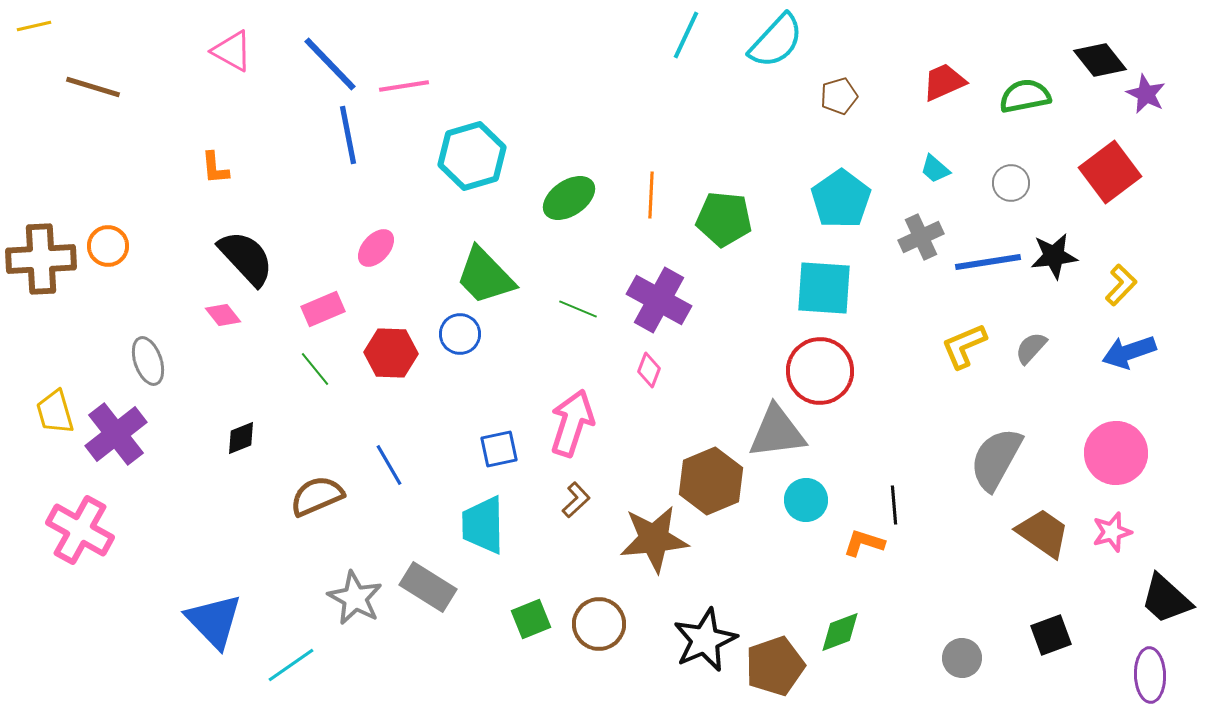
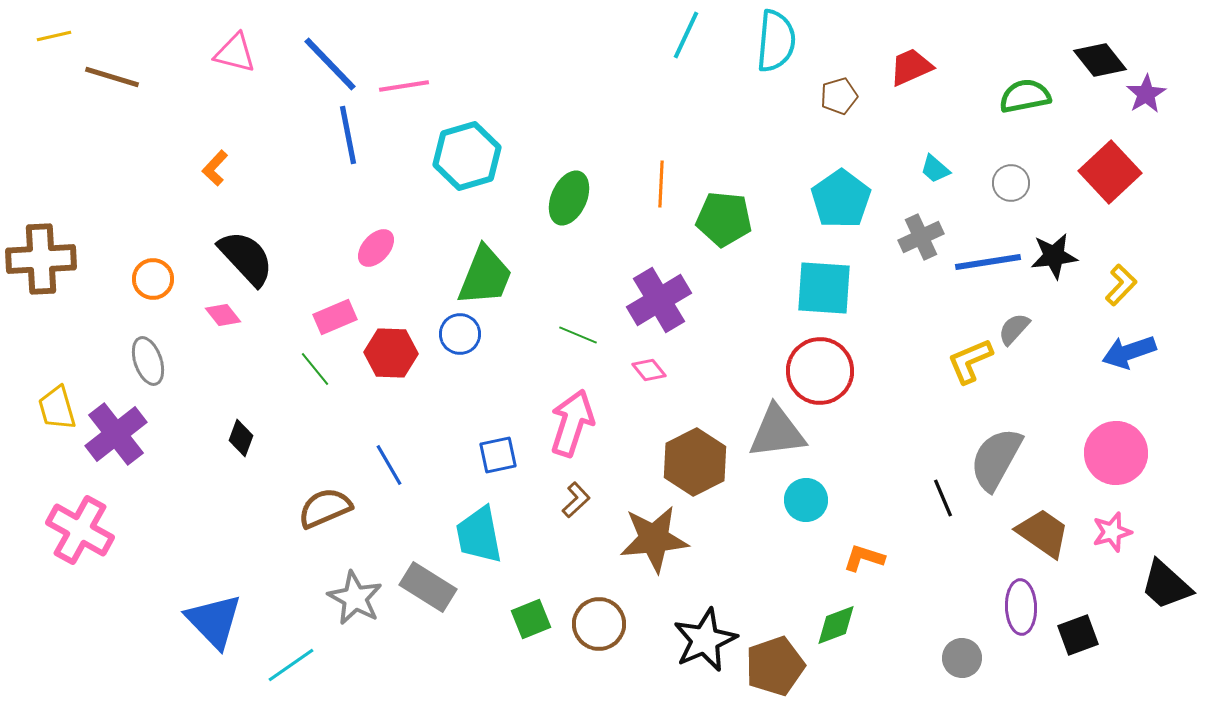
yellow line at (34, 26): moved 20 px right, 10 px down
cyan semicircle at (776, 41): rotated 38 degrees counterclockwise
pink triangle at (232, 51): moved 3 px right, 2 px down; rotated 15 degrees counterclockwise
red trapezoid at (944, 82): moved 33 px left, 15 px up
brown line at (93, 87): moved 19 px right, 10 px up
purple star at (1146, 94): rotated 15 degrees clockwise
cyan hexagon at (472, 156): moved 5 px left
orange L-shape at (215, 168): rotated 48 degrees clockwise
red square at (1110, 172): rotated 6 degrees counterclockwise
orange line at (651, 195): moved 10 px right, 11 px up
green ellipse at (569, 198): rotated 32 degrees counterclockwise
orange circle at (108, 246): moved 45 px right, 33 px down
green trapezoid at (485, 276): rotated 114 degrees counterclockwise
purple cross at (659, 300): rotated 30 degrees clockwise
pink rectangle at (323, 309): moved 12 px right, 8 px down
green line at (578, 309): moved 26 px down
yellow L-shape at (964, 346): moved 6 px right, 15 px down
gray semicircle at (1031, 348): moved 17 px left, 19 px up
pink diamond at (649, 370): rotated 60 degrees counterclockwise
yellow trapezoid at (55, 412): moved 2 px right, 4 px up
black diamond at (241, 438): rotated 48 degrees counterclockwise
blue square at (499, 449): moved 1 px left, 6 px down
brown hexagon at (711, 481): moved 16 px left, 19 px up; rotated 4 degrees counterclockwise
brown semicircle at (317, 496): moved 8 px right, 12 px down
black line at (894, 505): moved 49 px right, 7 px up; rotated 18 degrees counterclockwise
cyan trapezoid at (483, 525): moved 4 px left, 10 px down; rotated 10 degrees counterclockwise
orange L-shape at (864, 543): moved 15 px down
black trapezoid at (1166, 599): moved 14 px up
green diamond at (840, 632): moved 4 px left, 7 px up
black square at (1051, 635): moved 27 px right
purple ellipse at (1150, 675): moved 129 px left, 68 px up
